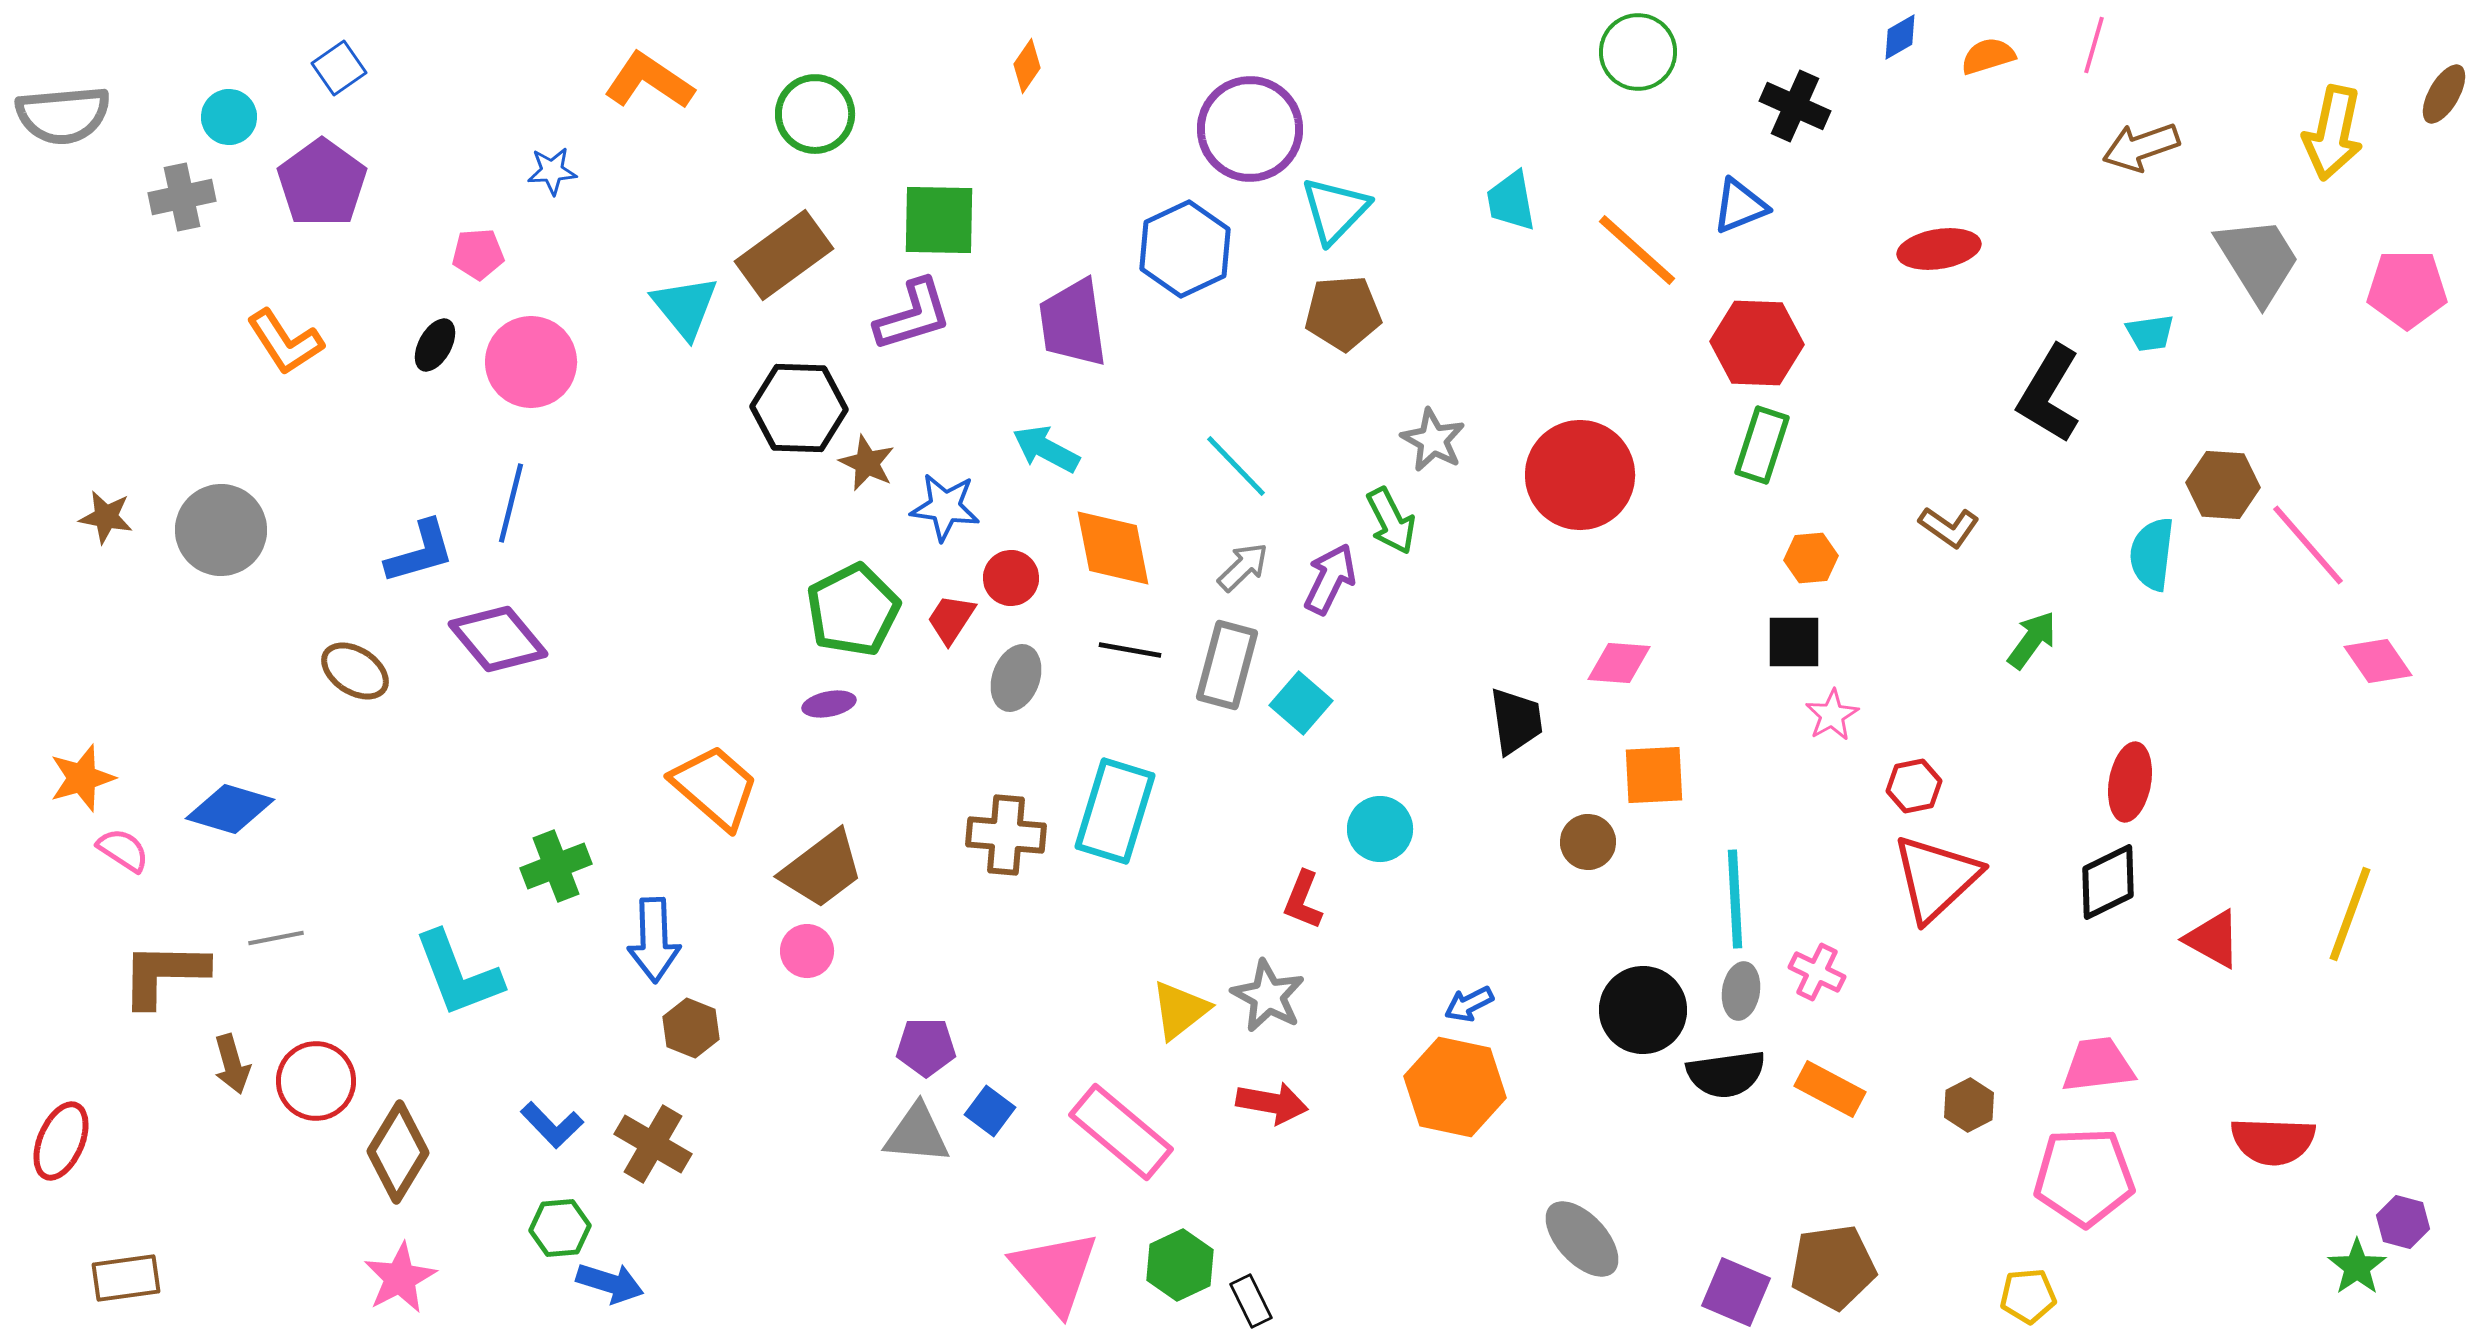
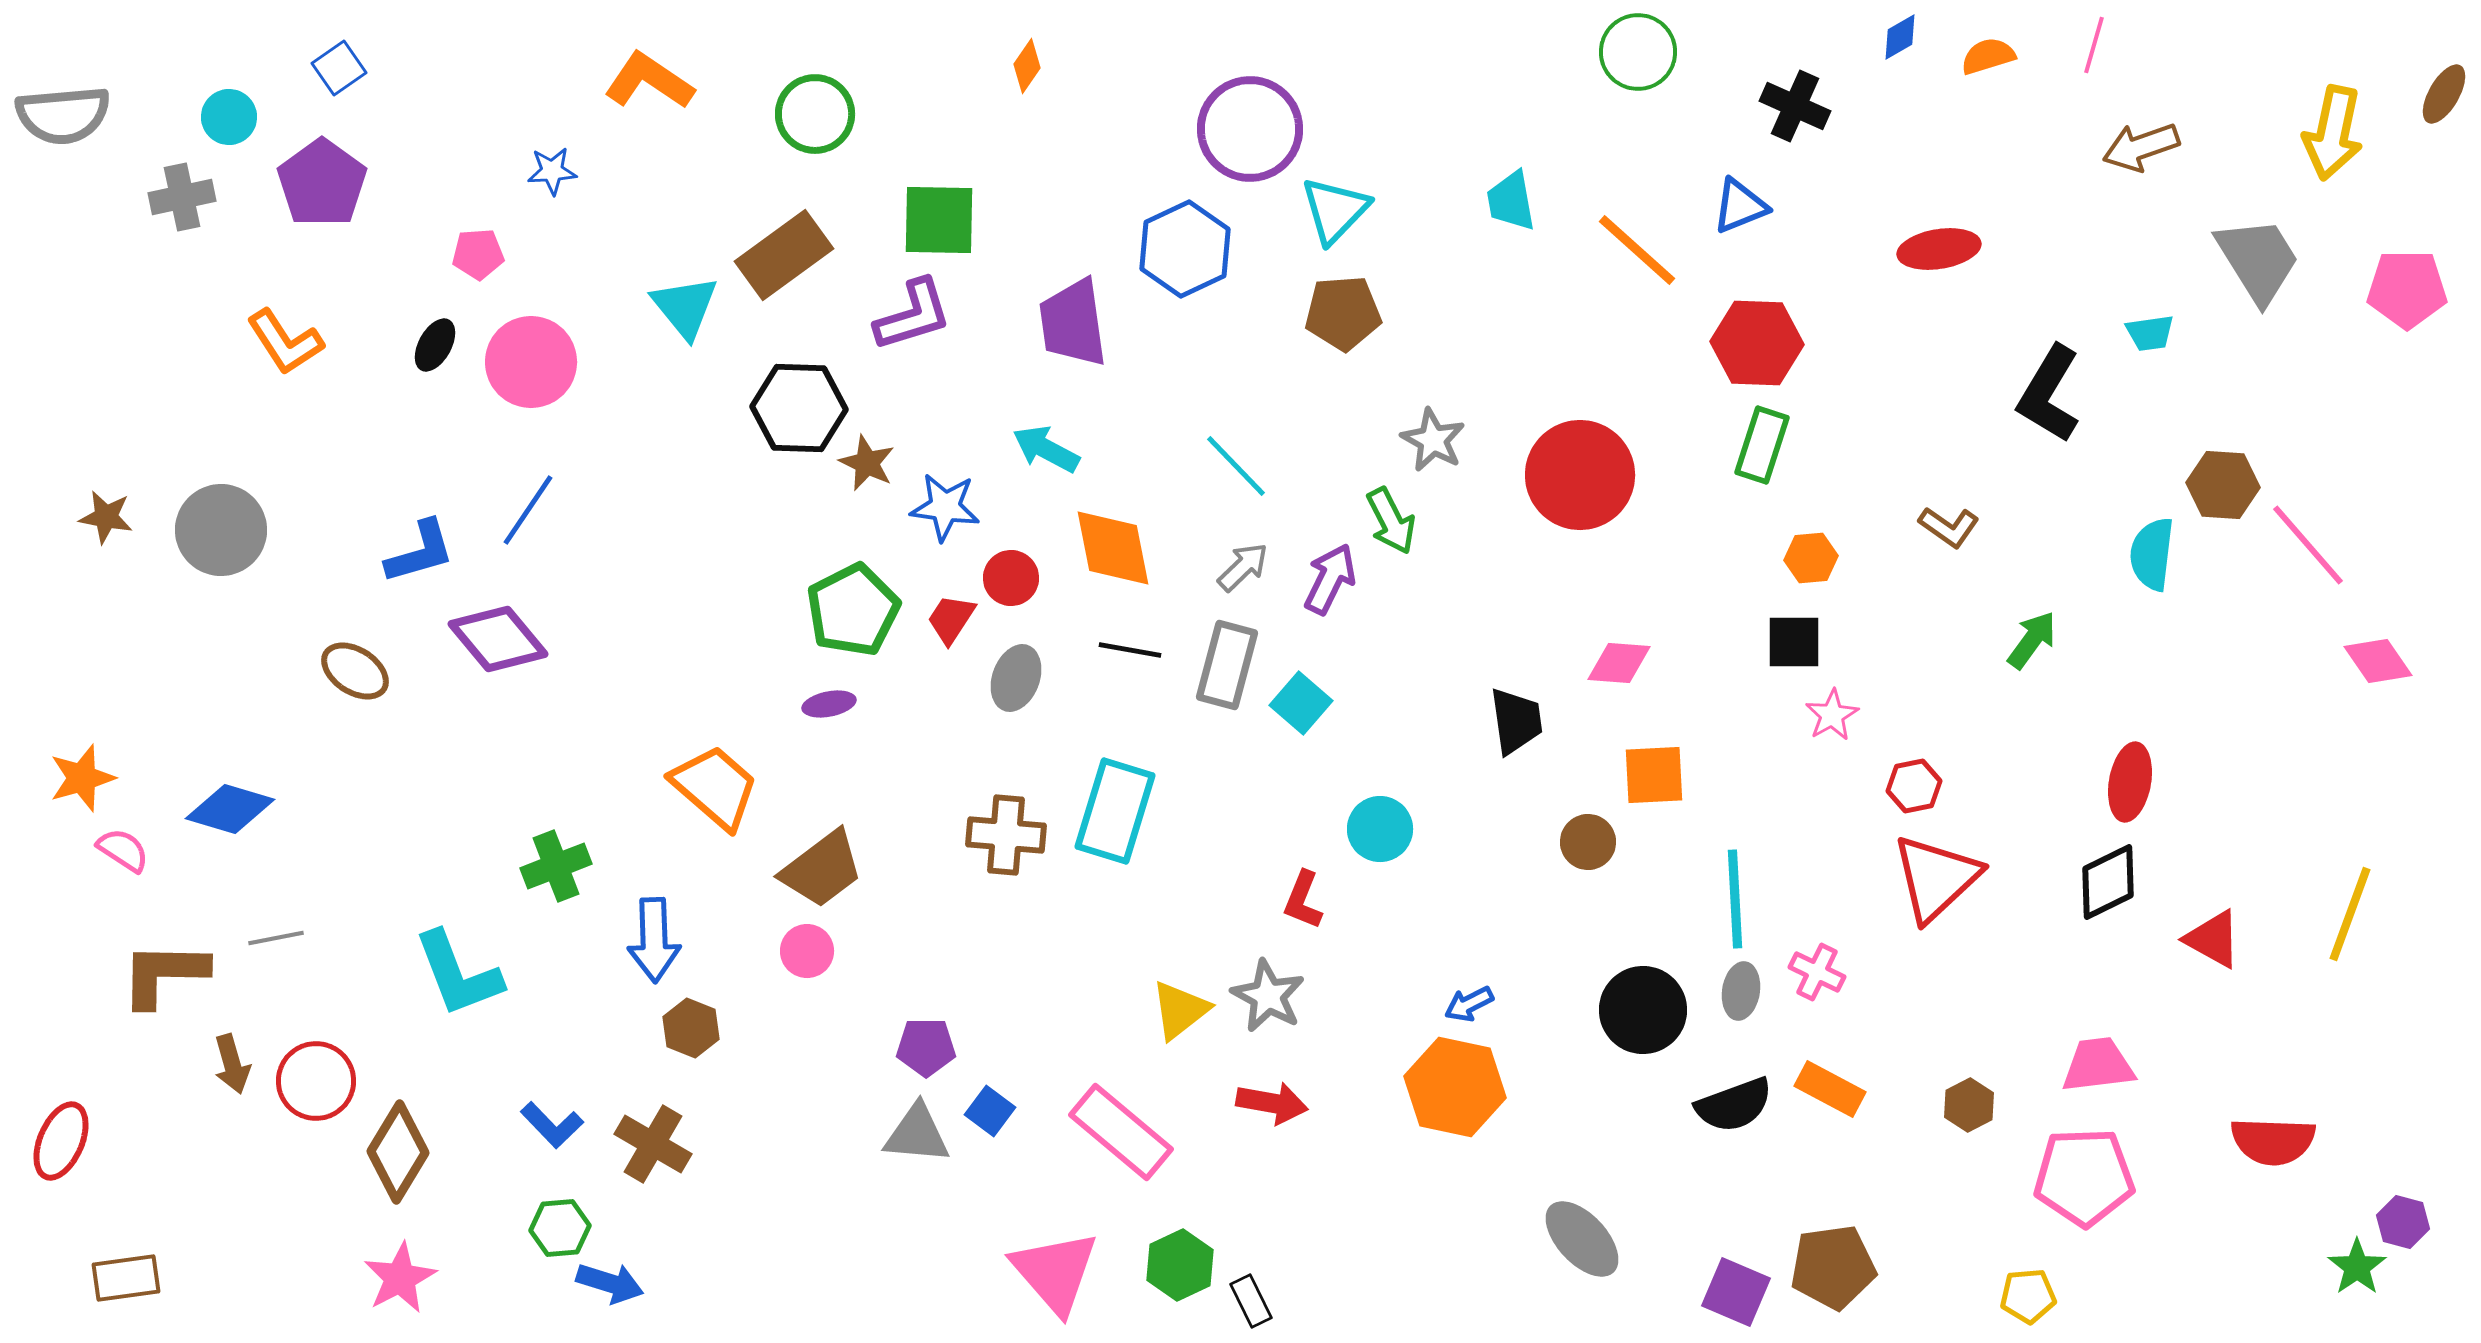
blue line at (511, 503): moved 17 px right, 7 px down; rotated 20 degrees clockwise
black semicircle at (1726, 1074): moved 8 px right, 31 px down; rotated 12 degrees counterclockwise
